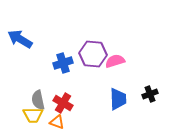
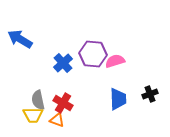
blue cross: rotated 24 degrees counterclockwise
orange triangle: moved 2 px up
